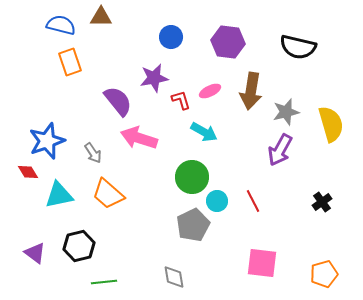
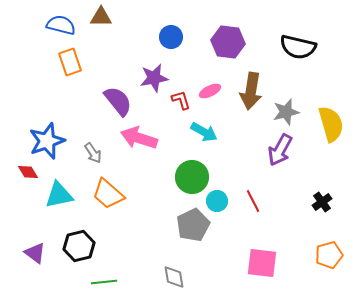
orange pentagon: moved 5 px right, 19 px up
